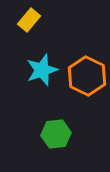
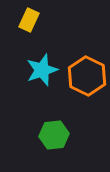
yellow rectangle: rotated 15 degrees counterclockwise
green hexagon: moved 2 px left, 1 px down
